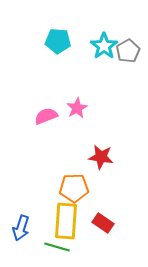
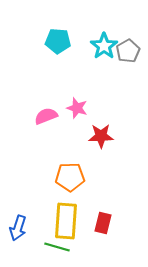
pink star: rotated 25 degrees counterclockwise
red star: moved 21 px up; rotated 10 degrees counterclockwise
orange pentagon: moved 4 px left, 11 px up
red rectangle: rotated 70 degrees clockwise
blue arrow: moved 3 px left
